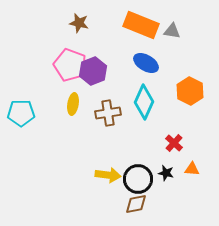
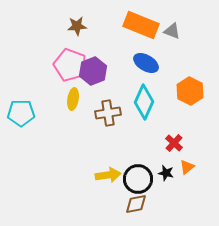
brown star: moved 2 px left, 3 px down; rotated 18 degrees counterclockwise
gray triangle: rotated 12 degrees clockwise
yellow ellipse: moved 5 px up
orange triangle: moved 5 px left, 2 px up; rotated 42 degrees counterclockwise
yellow arrow: rotated 15 degrees counterclockwise
